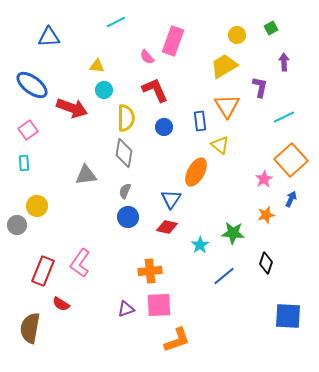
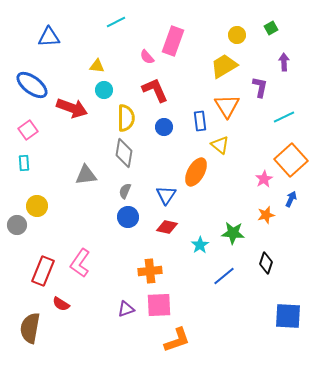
blue triangle at (171, 199): moved 5 px left, 4 px up
